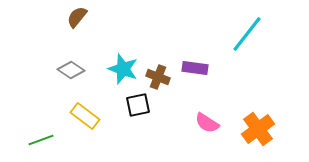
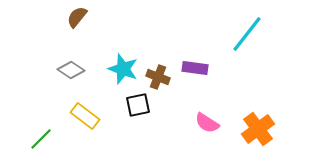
green line: moved 1 px up; rotated 25 degrees counterclockwise
